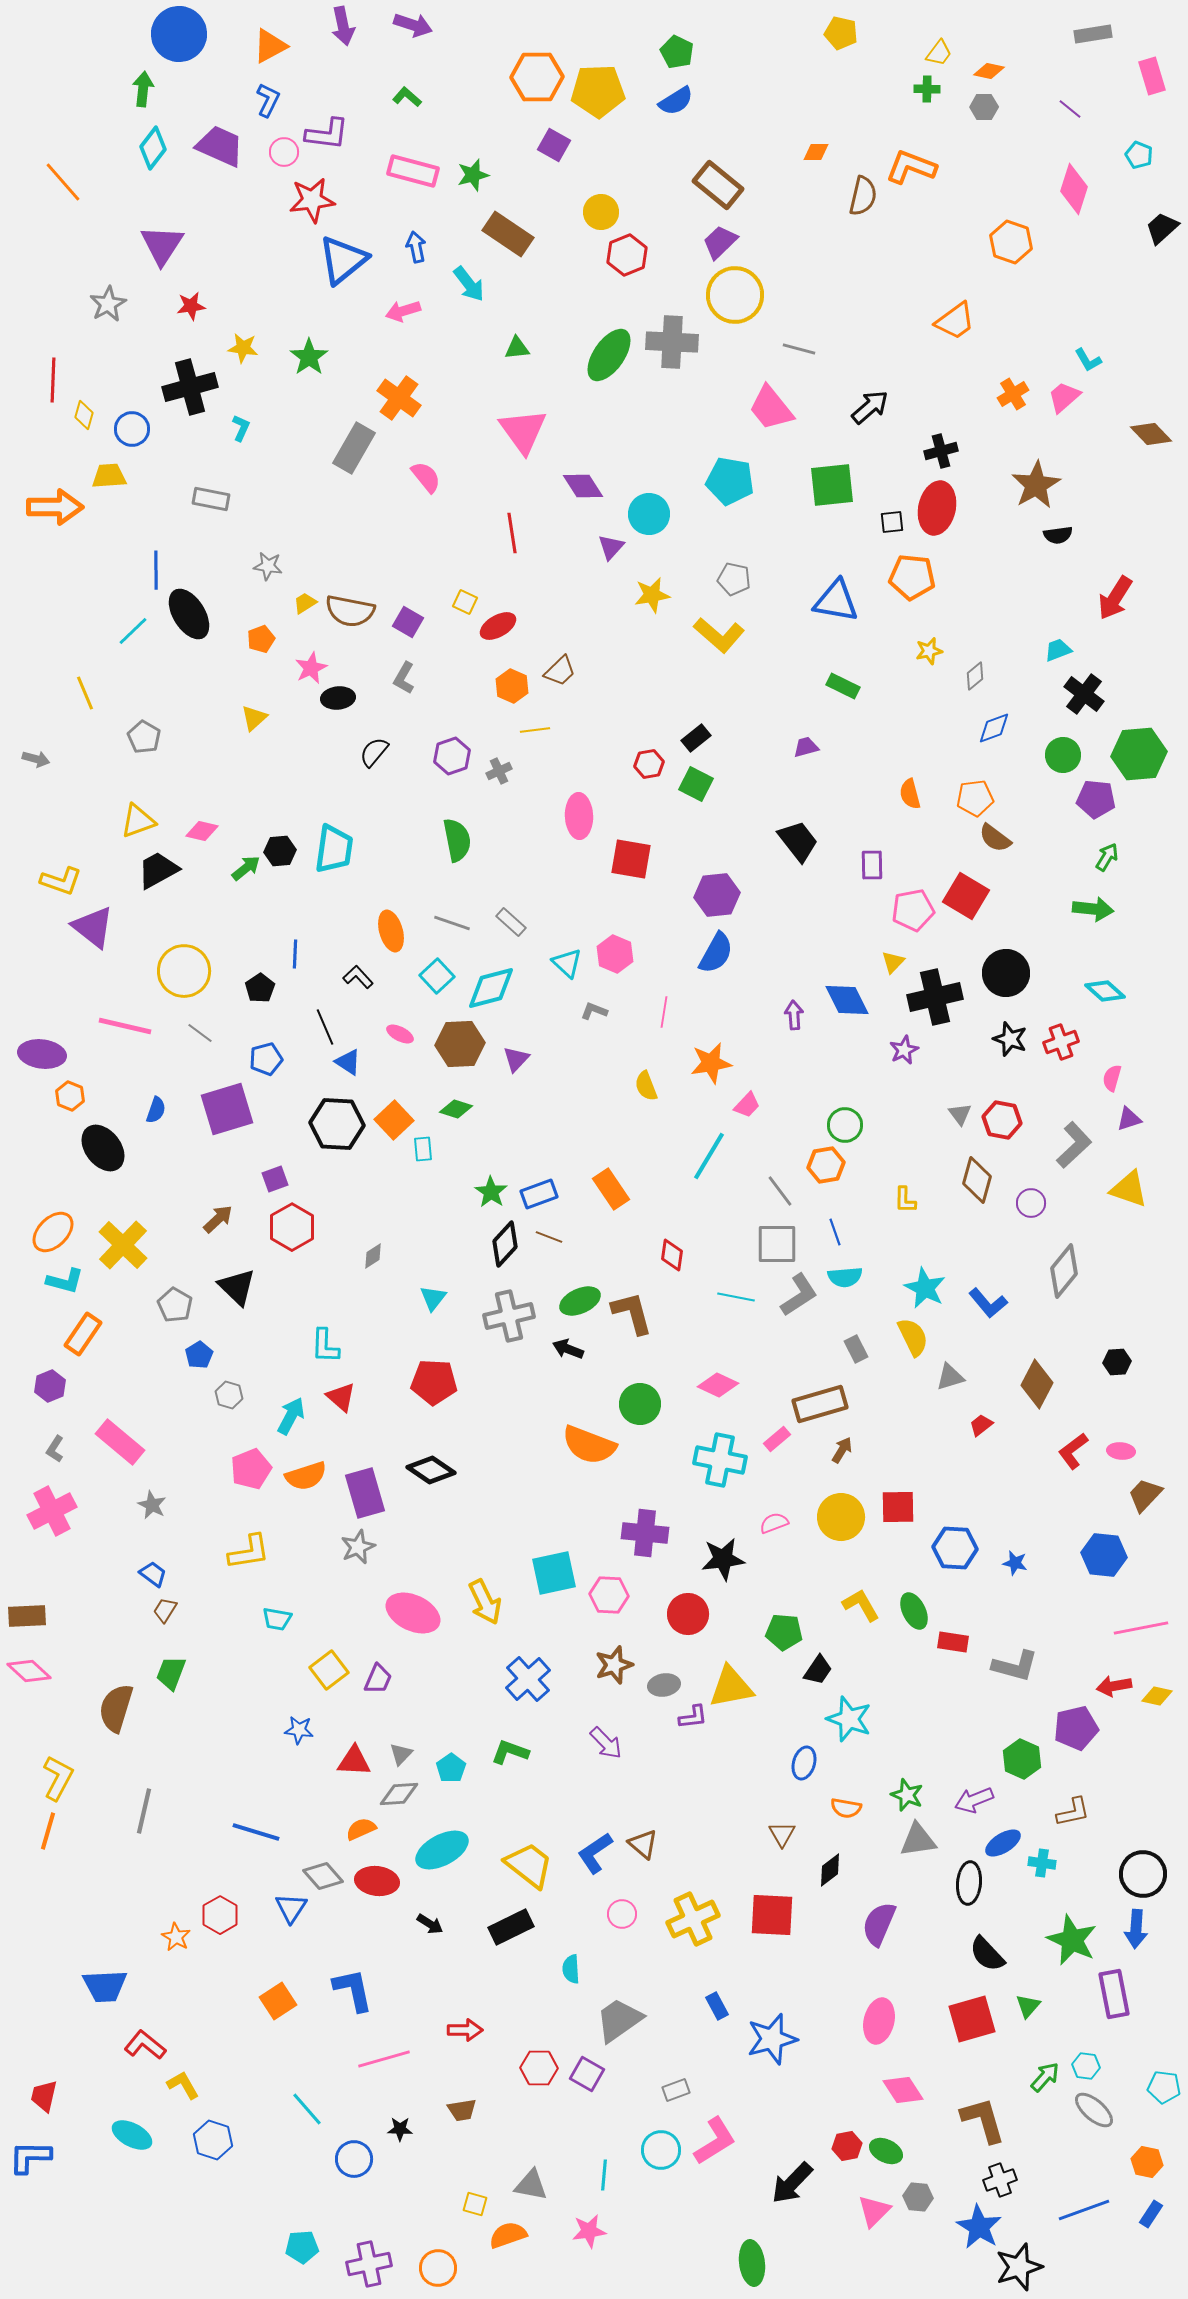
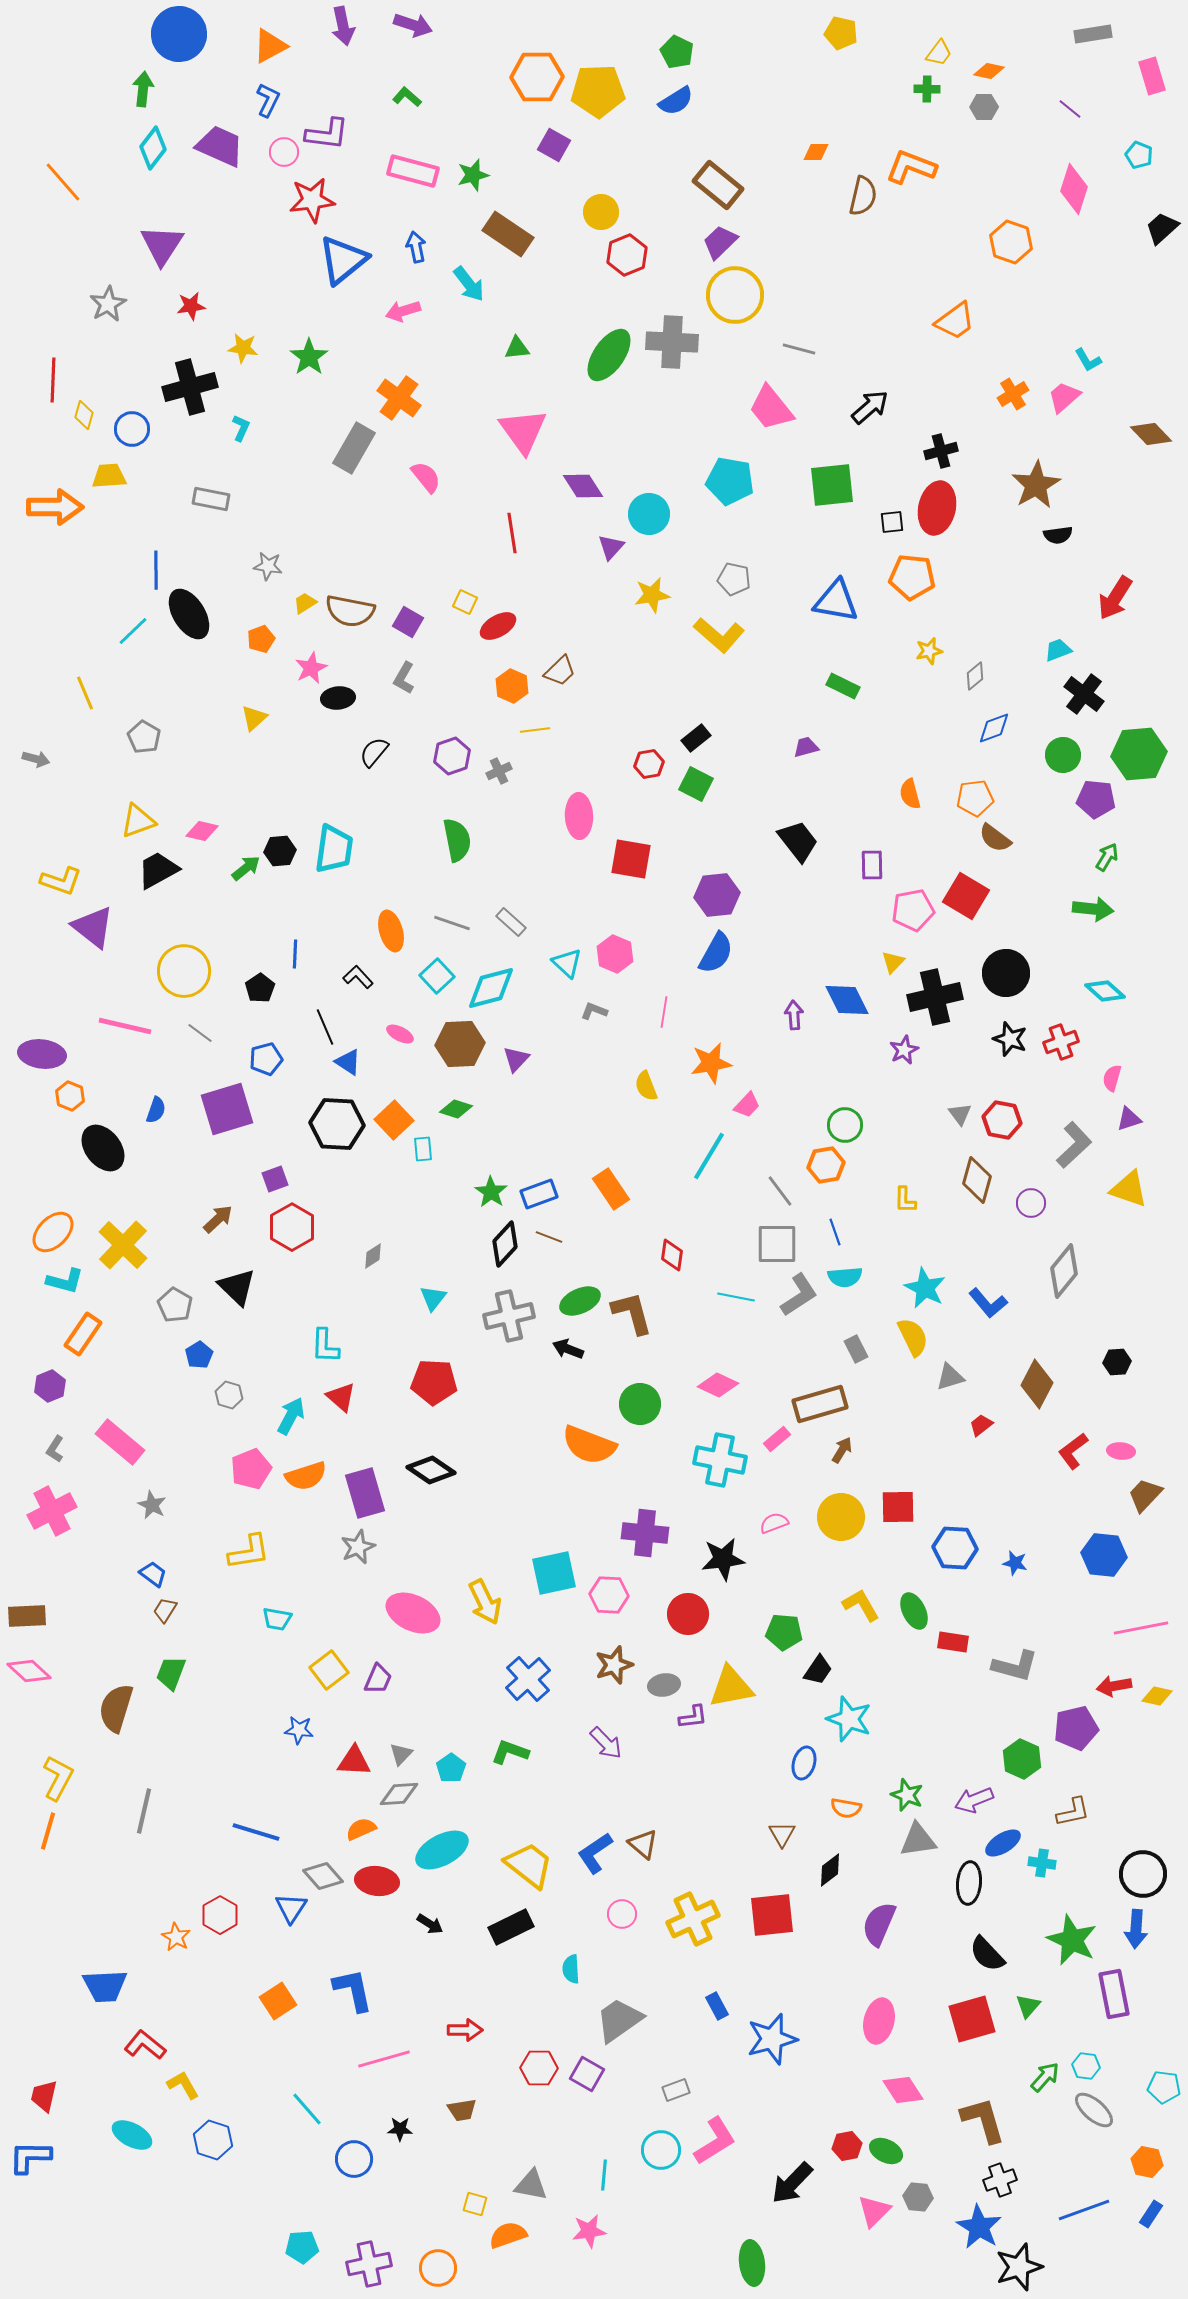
red square at (772, 1915): rotated 9 degrees counterclockwise
